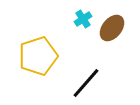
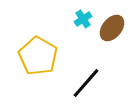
yellow pentagon: rotated 24 degrees counterclockwise
